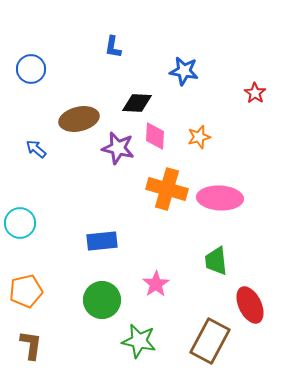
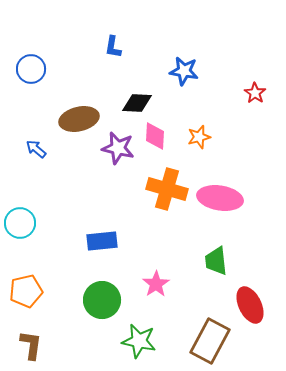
pink ellipse: rotated 6 degrees clockwise
